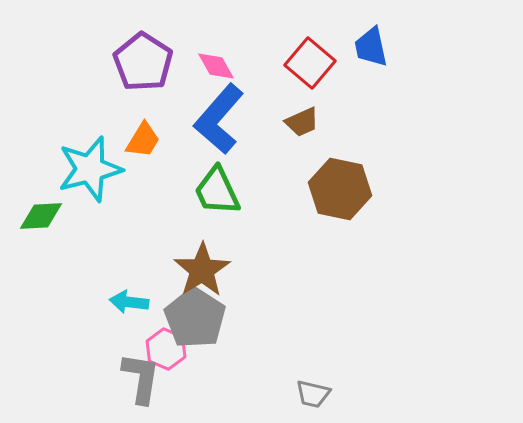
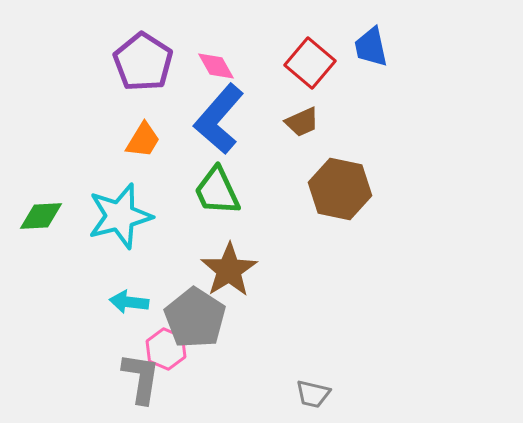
cyan star: moved 30 px right, 47 px down
brown star: moved 27 px right
